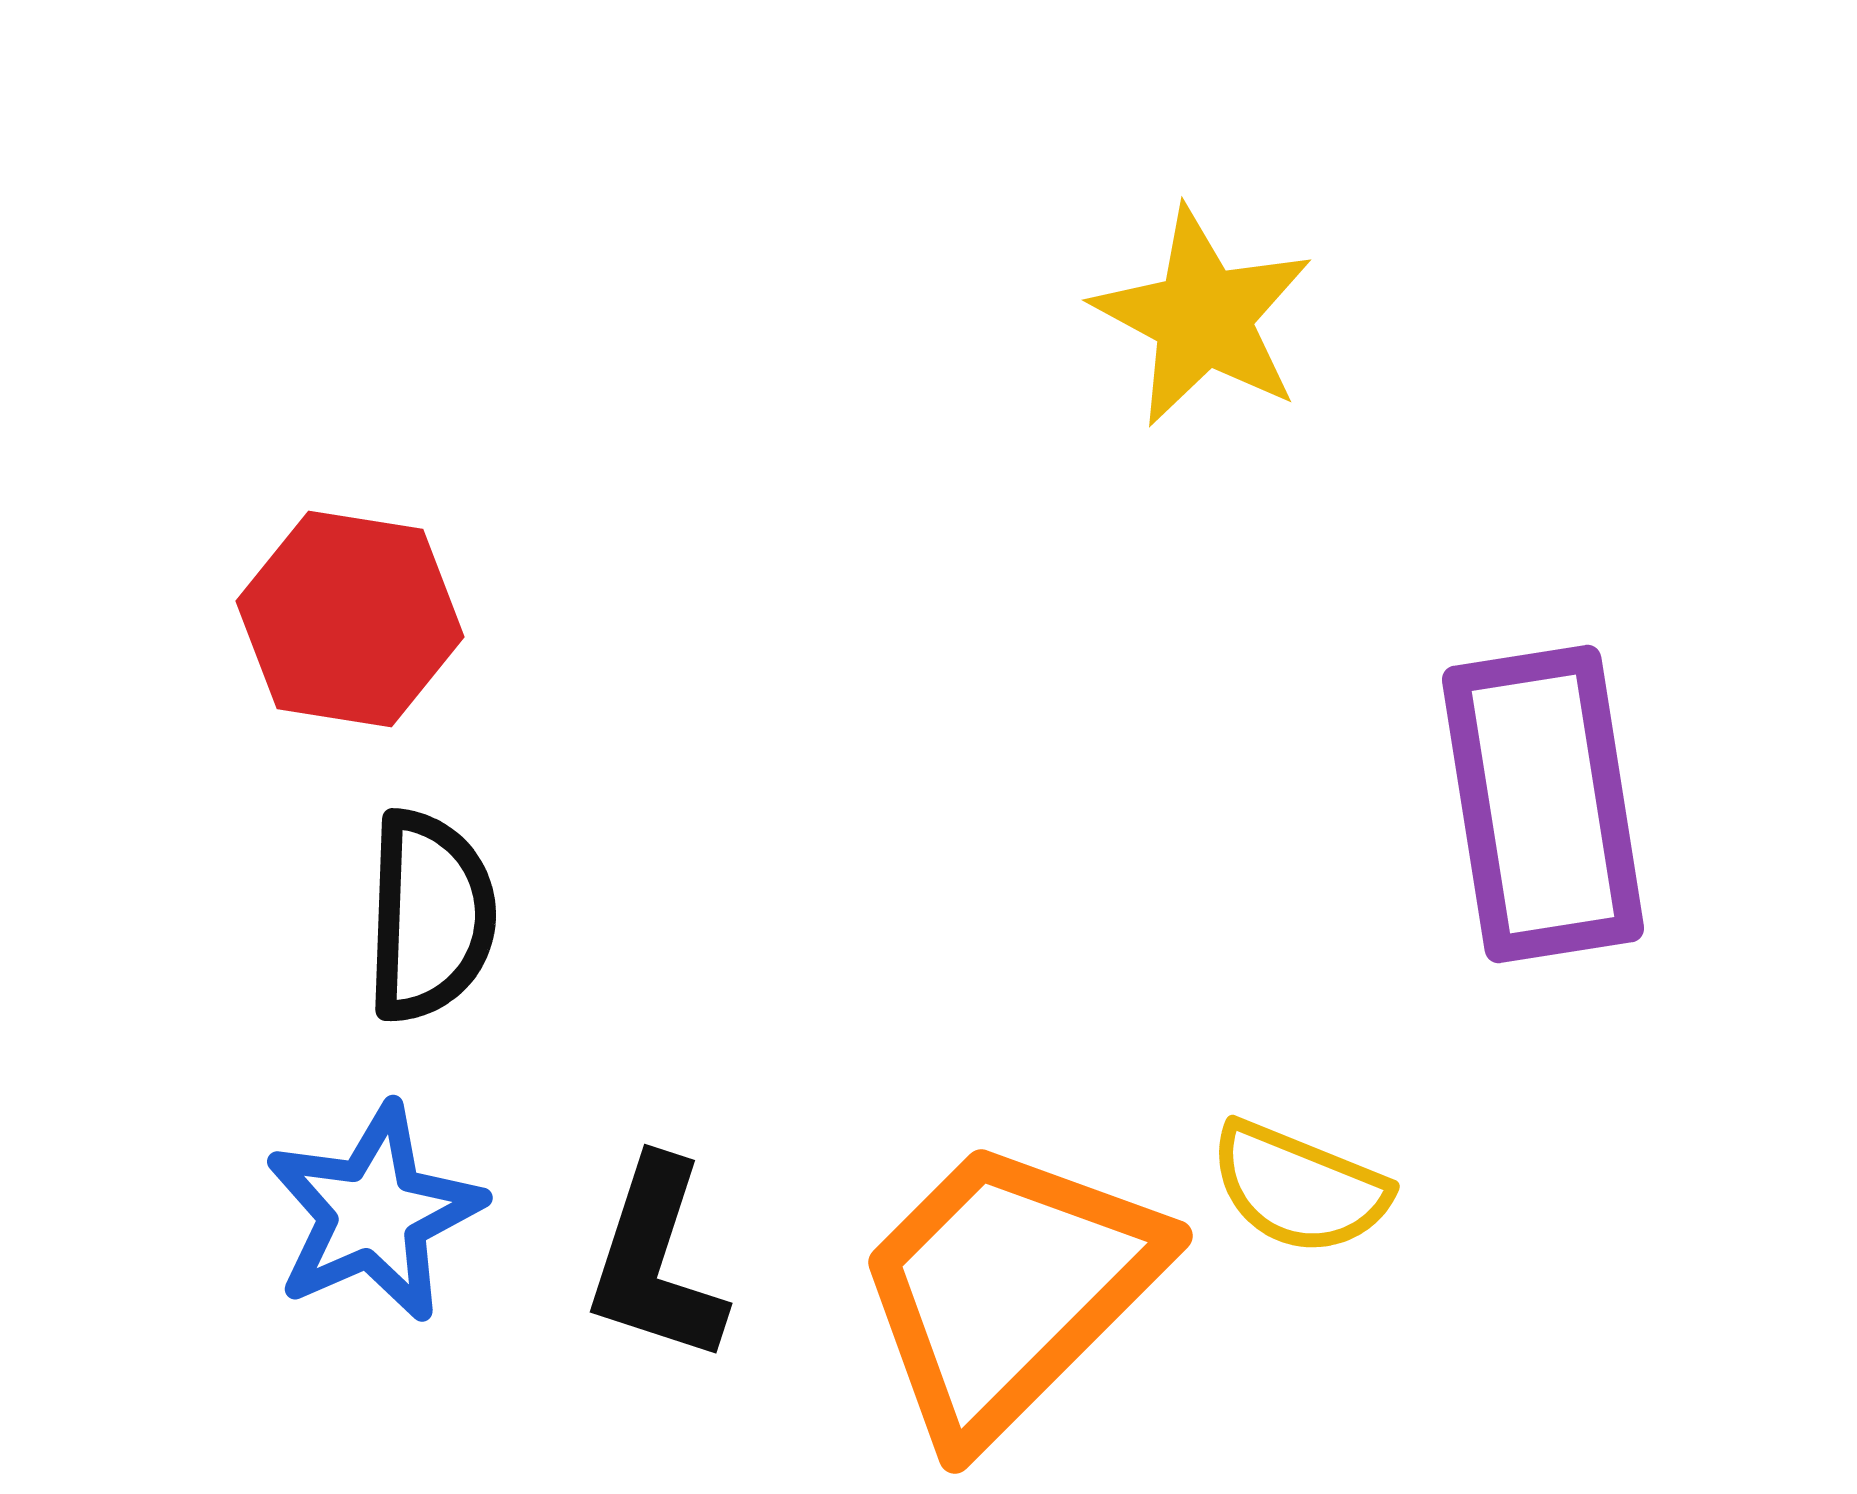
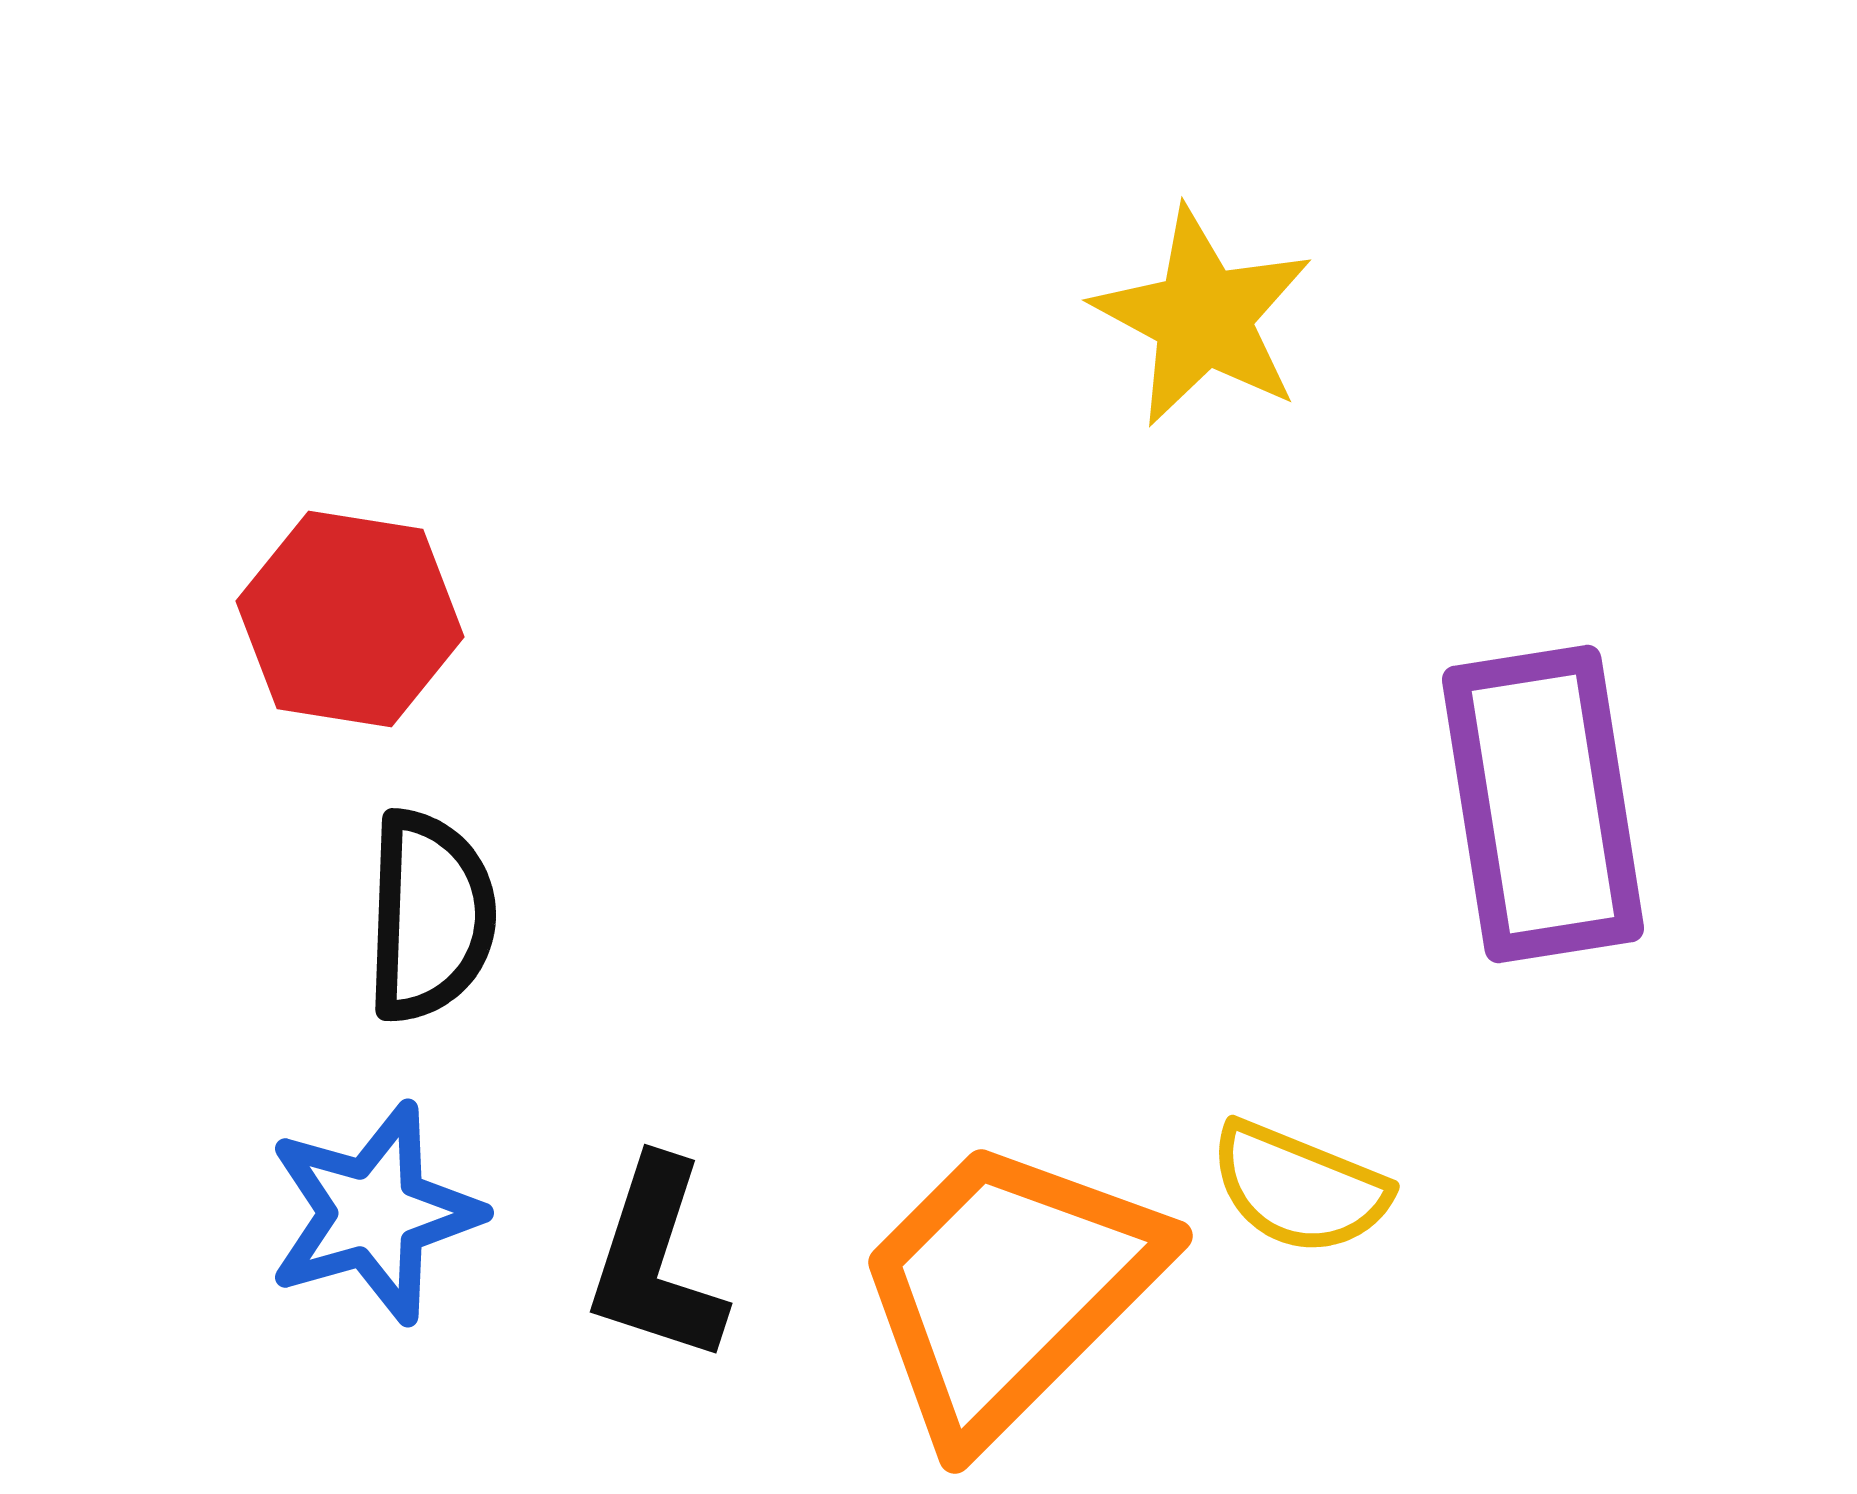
blue star: rotated 8 degrees clockwise
